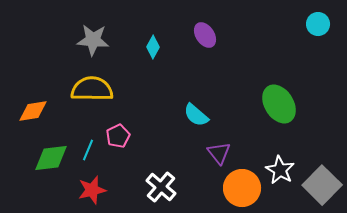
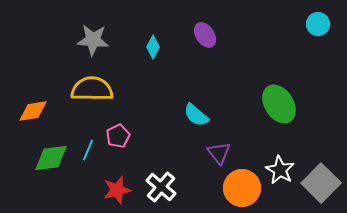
gray square: moved 1 px left, 2 px up
red star: moved 25 px right
